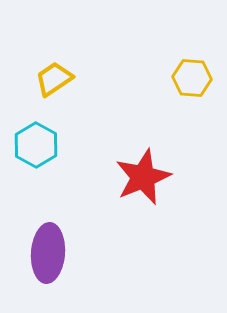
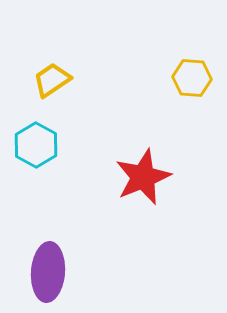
yellow trapezoid: moved 2 px left, 1 px down
purple ellipse: moved 19 px down
